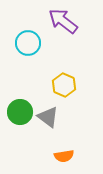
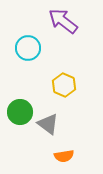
cyan circle: moved 5 px down
gray triangle: moved 7 px down
